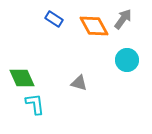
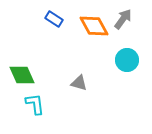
green diamond: moved 3 px up
